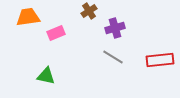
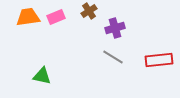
pink rectangle: moved 16 px up
red rectangle: moved 1 px left
green triangle: moved 4 px left
